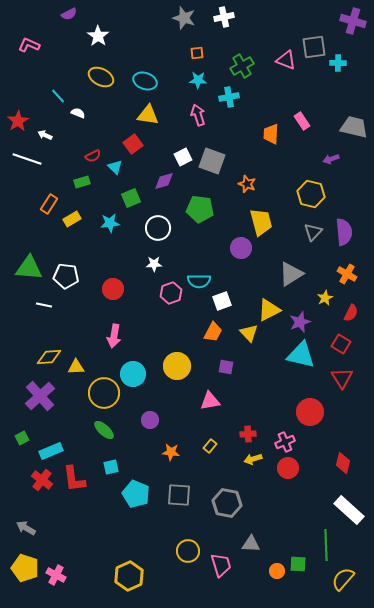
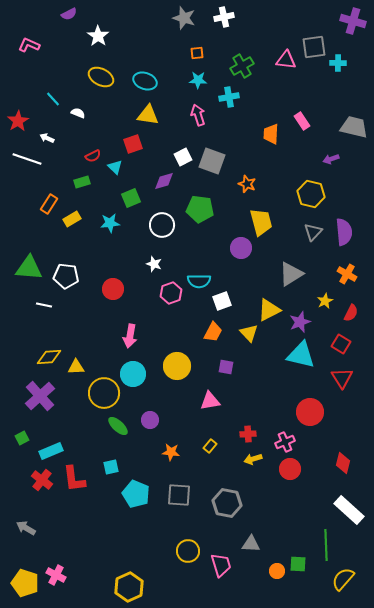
pink triangle at (286, 60): rotated 15 degrees counterclockwise
cyan line at (58, 96): moved 5 px left, 3 px down
white arrow at (45, 135): moved 2 px right, 3 px down
red square at (133, 144): rotated 18 degrees clockwise
white circle at (158, 228): moved 4 px right, 3 px up
white star at (154, 264): rotated 21 degrees clockwise
yellow star at (325, 298): moved 3 px down
pink arrow at (114, 336): moved 16 px right
green ellipse at (104, 430): moved 14 px right, 4 px up
red circle at (288, 468): moved 2 px right, 1 px down
yellow pentagon at (25, 568): moved 15 px down
yellow hexagon at (129, 576): moved 11 px down
